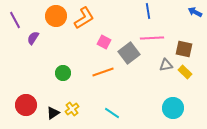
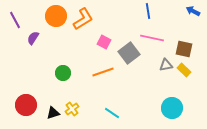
blue arrow: moved 2 px left, 1 px up
orange L-shape: moved 1 px left, 1 px down
pink line: rotated 15 degrees clockwise
yellow rectangle: moved 1 px left, 2 px up
cyan circle: moved 1 px left
black triangle: rotated 16 degrees clockwise
